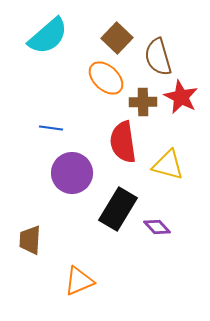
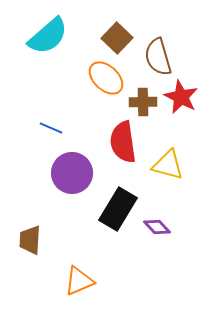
blue line: rotated 15 degrees clockwise
